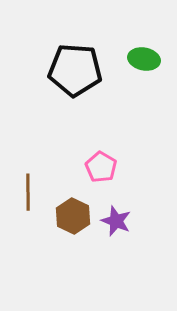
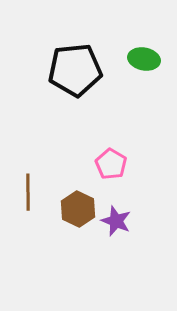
black pentagon: rotated 10 degrees counterclockwise
pink pentagon: moved 10 px right, 3 px up
brown hexagon: moved 5 px right, 7 px up
